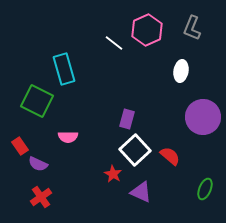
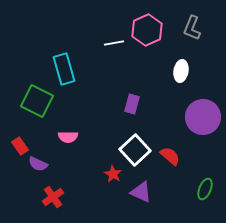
white line: rotated 48 degrees counterclockwise
purple rectangle: moved 5 px right, 15 px up
red cross: moved 12 px right
